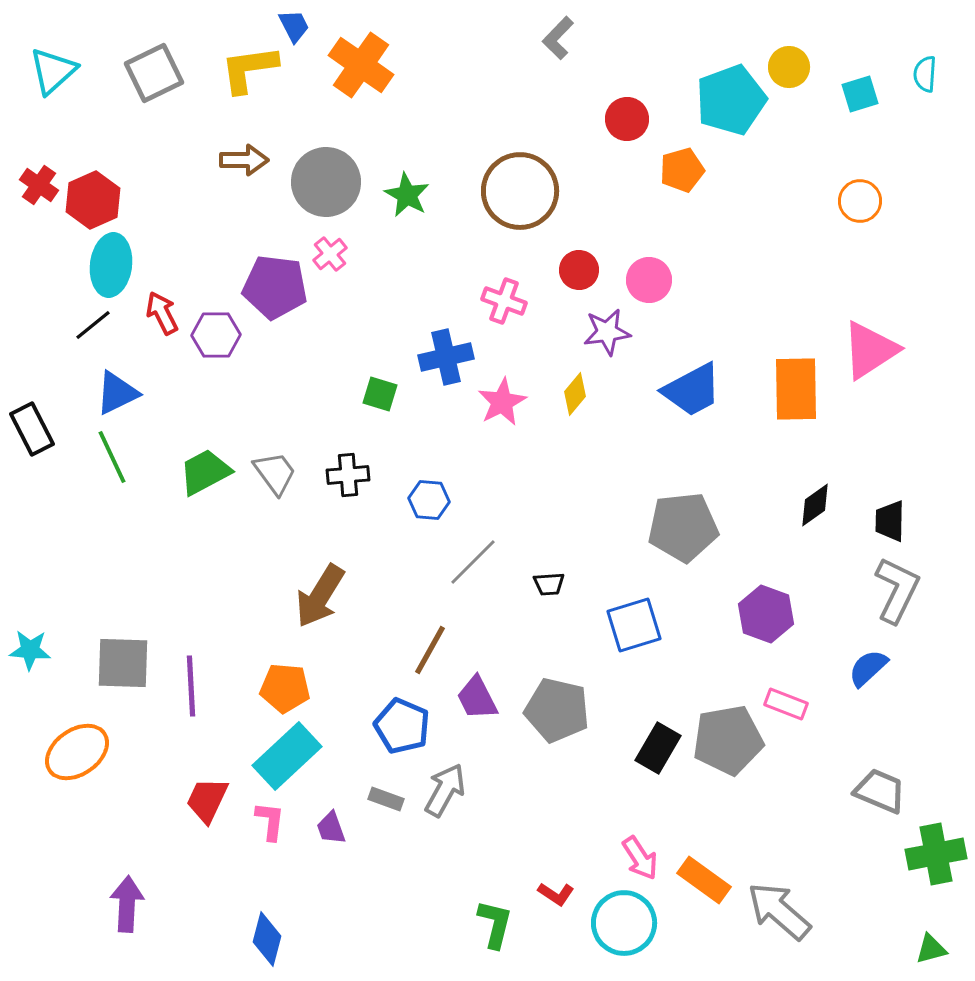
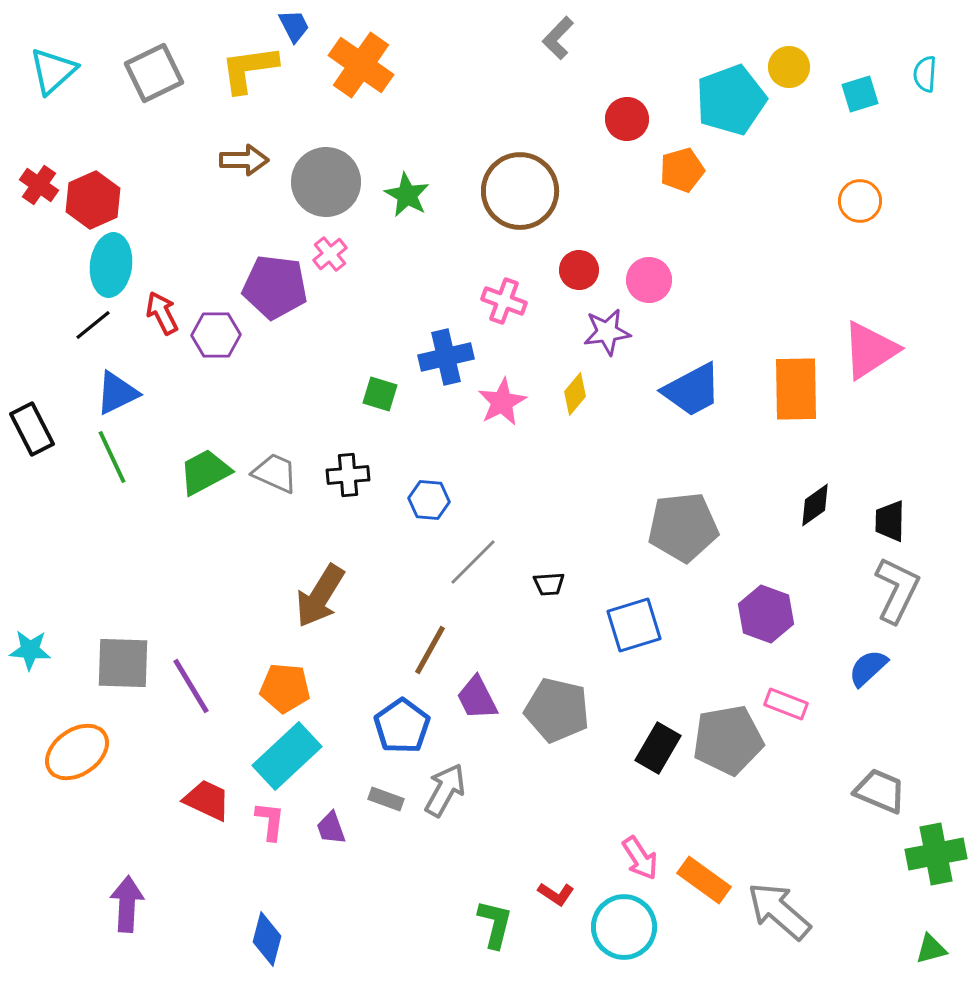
gray trapezoid at (275, 473): rotated 30 degrees counterclockwise
purple line at (191, 686): rotated 28 degrees counterclockwise
blue pentagon at (402, 726): rotated 14 degrees clockwise
red trapezoid at (207, 800): rotated 90 degrees clockwise
cyan circle at (624, 923): moved 4 px down
